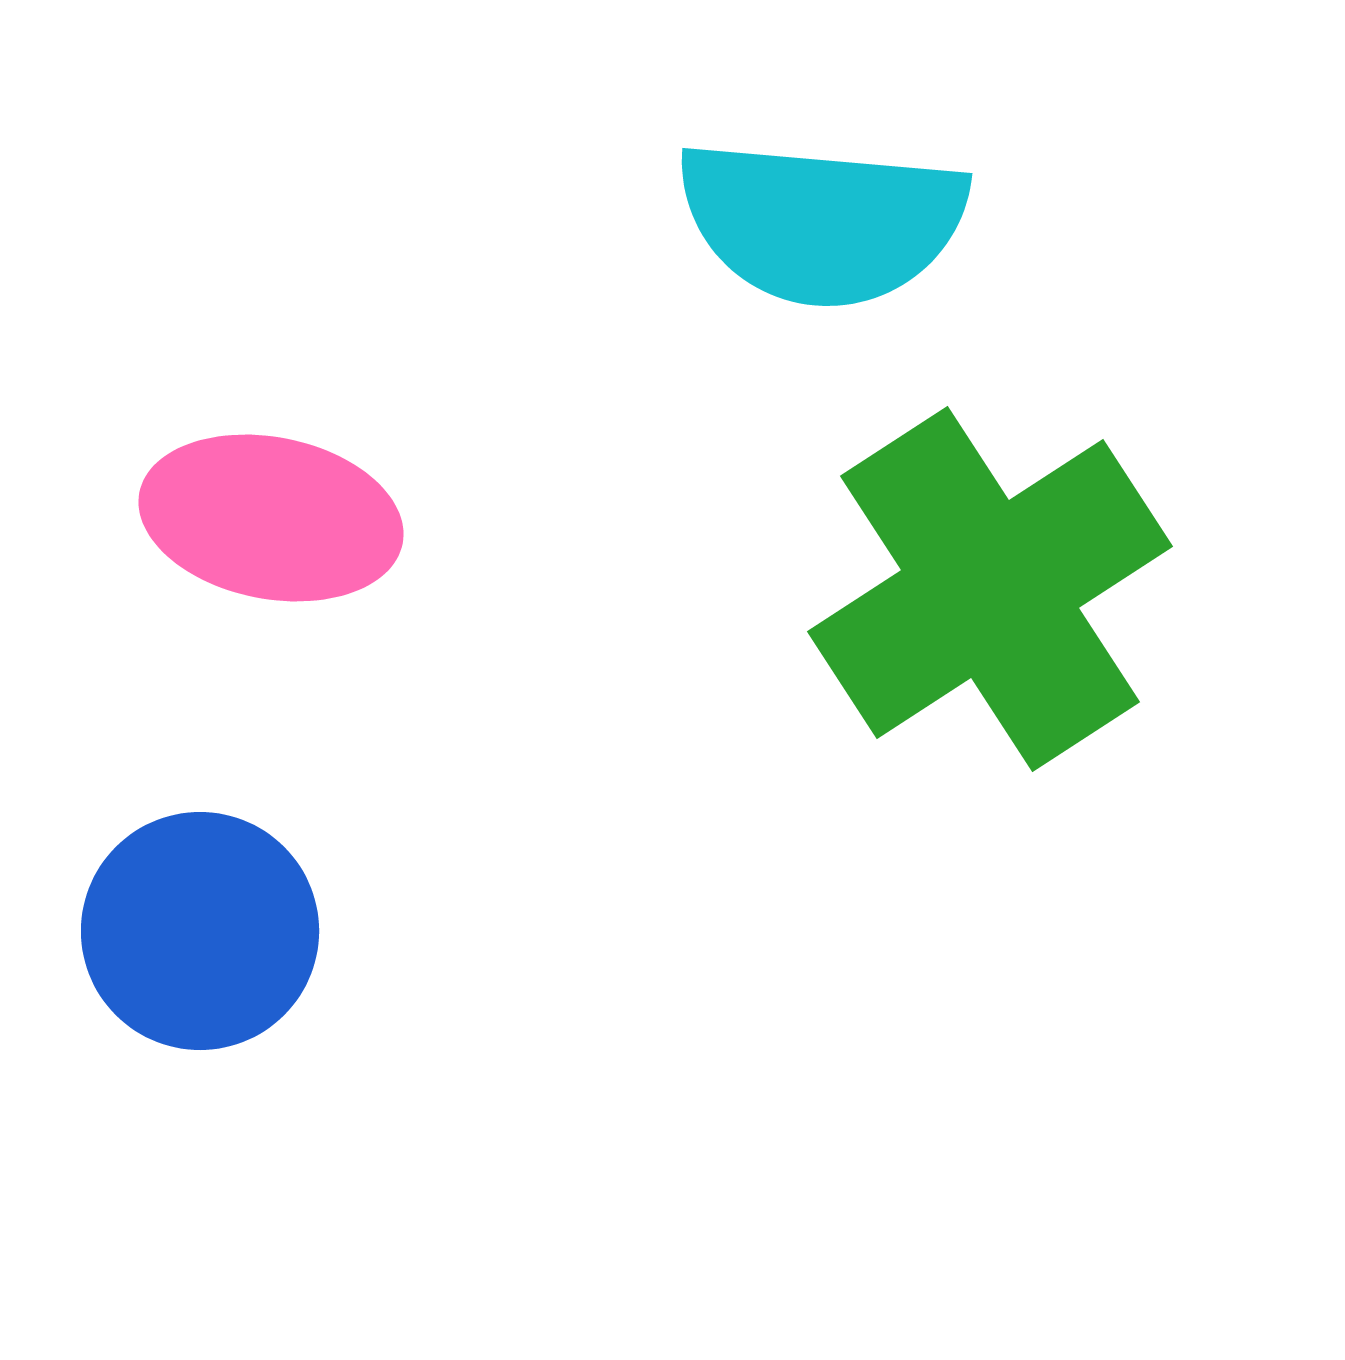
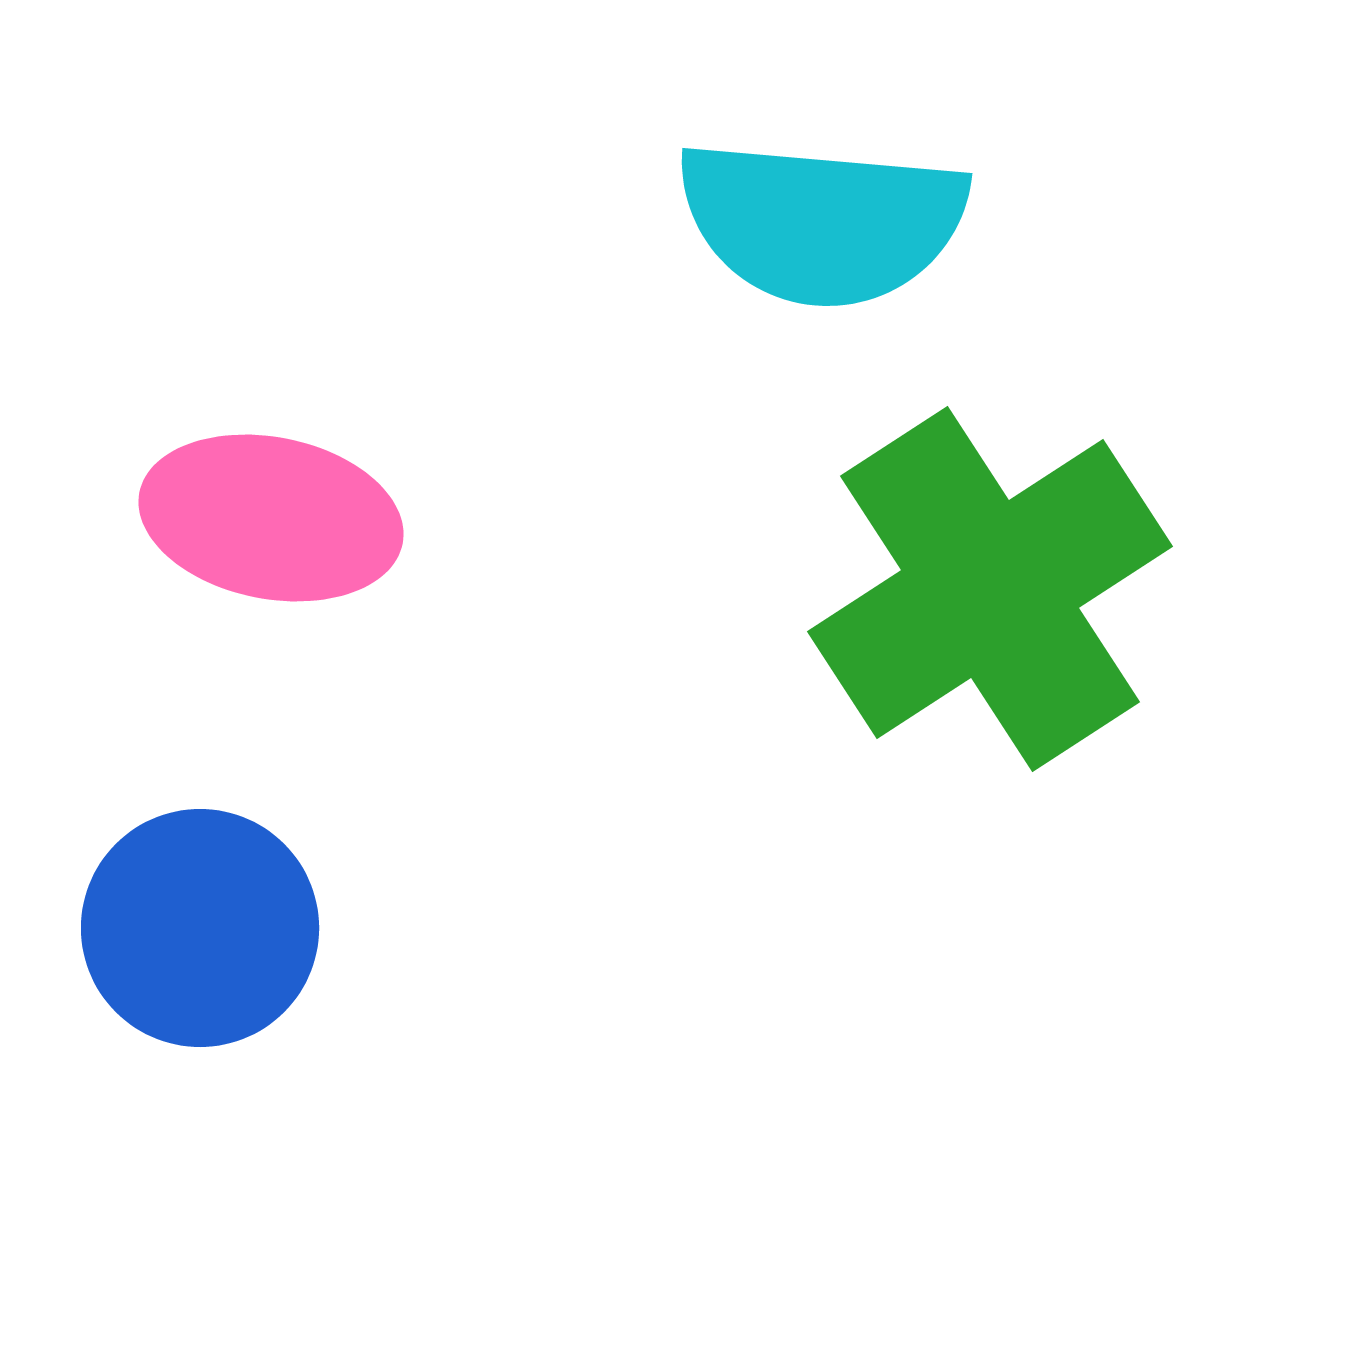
blue circle: moved 3 px up
